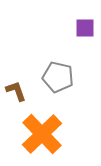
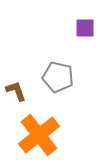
orange cross: moved 3 px left, 1 px down; rotated 6 degrees clockwise
